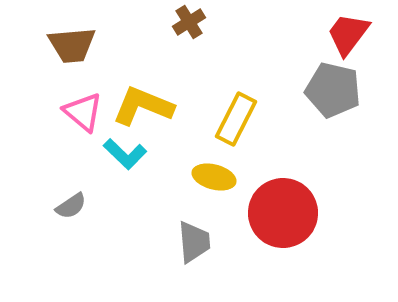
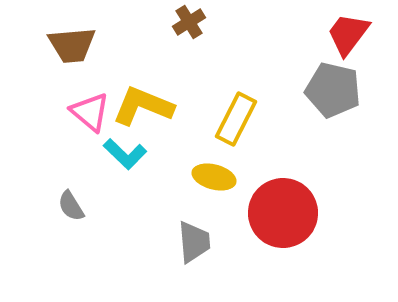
pink triangle: moved 7 px right
gray semicircle: rotated 92 degrees clockwise
